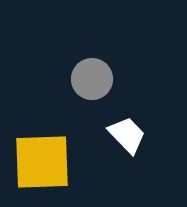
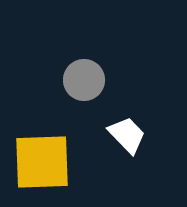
gray circle: moved 8 px left, 1 px down
